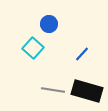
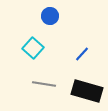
blue circle: moved 1 px right, 8 px up
gray line: moved 9 px left, 6 px up
